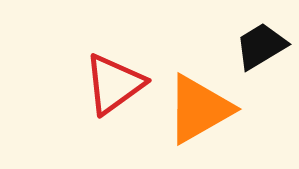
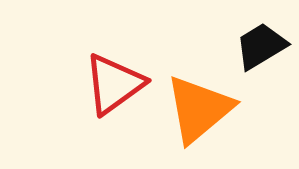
orange triangle: rotated 10 degrees counterclockwise
